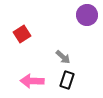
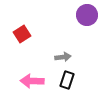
gray arrow: rotated 49 degrees counterclockwise
